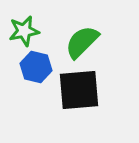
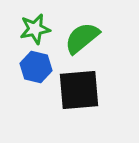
green star: moved 11 px right, 2 px up
green semicircle: moved 4 px up; rotated 6 degrees clockwise
